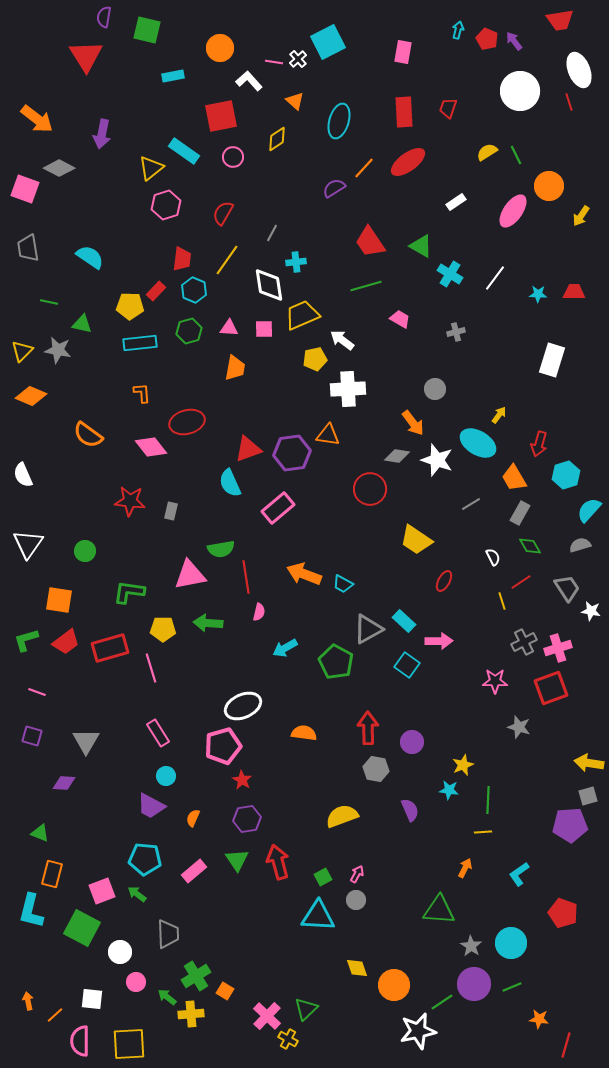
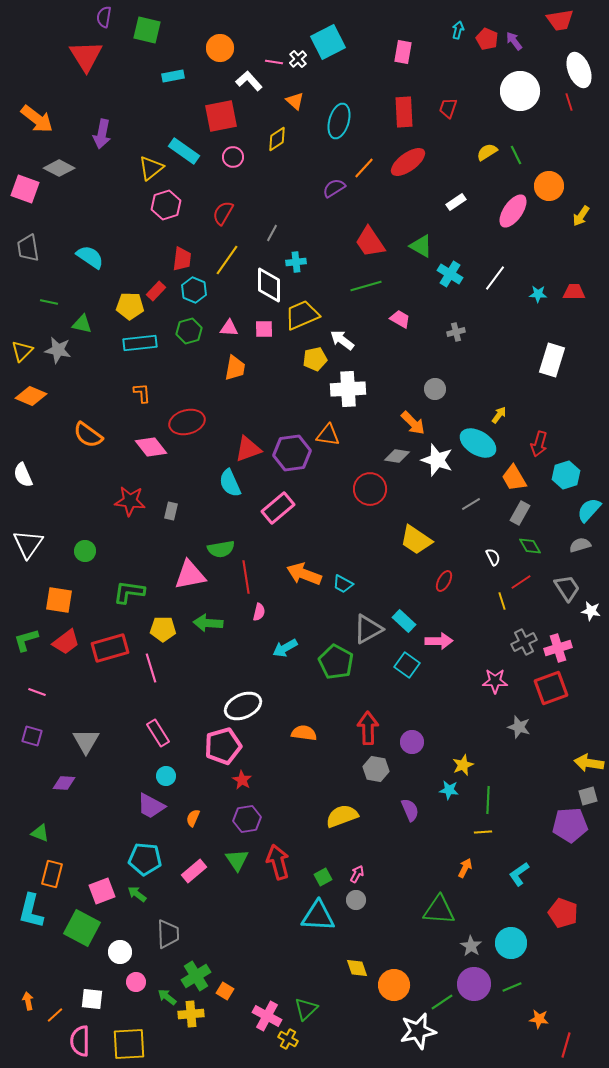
white diamond at (269, 285): rotated 9 degrees clockwise
orange arrow at (413, 423): rotated 8 degrees counterclockwise
pink cross at (267, 1016): rotated 16 degrees counterclockwise
